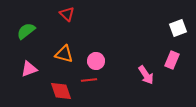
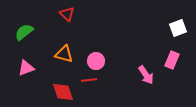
green semicircle: moved 2 px left, 1 px down
pink triangle: moved 3 px left, 1 px up
red diamond: moved 2 px right, 1 px down
